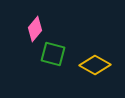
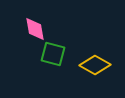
pink diamond: rotated 50 degrees counterclockwise
